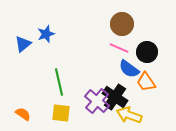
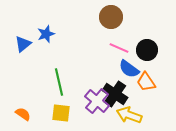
brown circle: moved 11 px left, 7 px up
black circle: moved 2 px up
black cross: moved 3 px up
